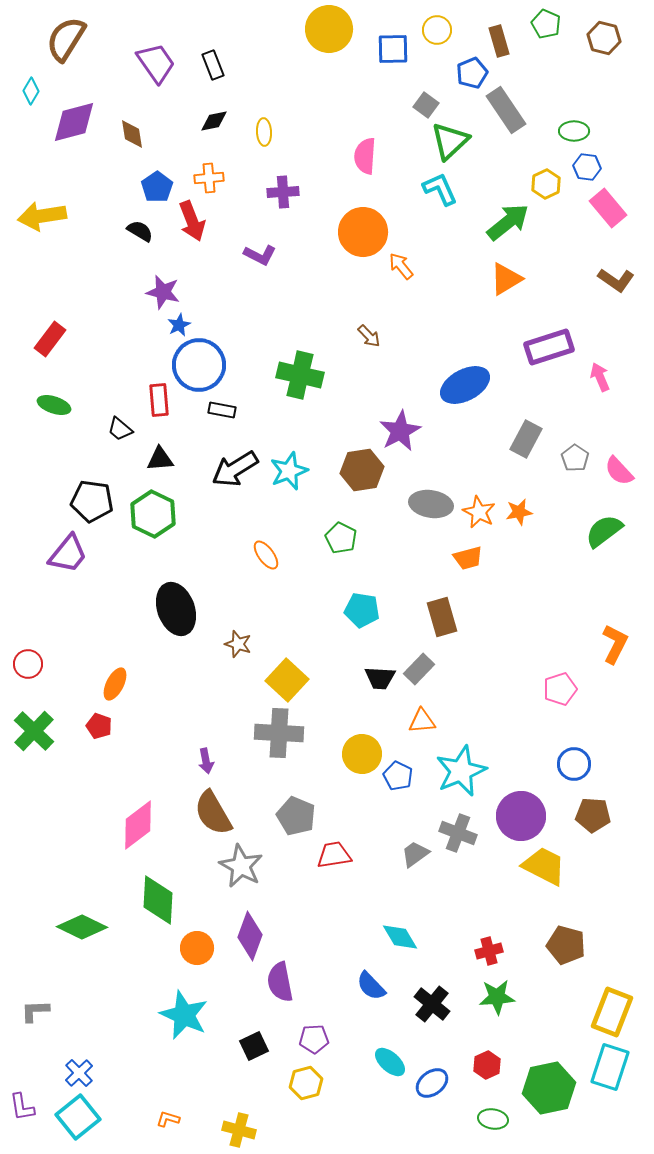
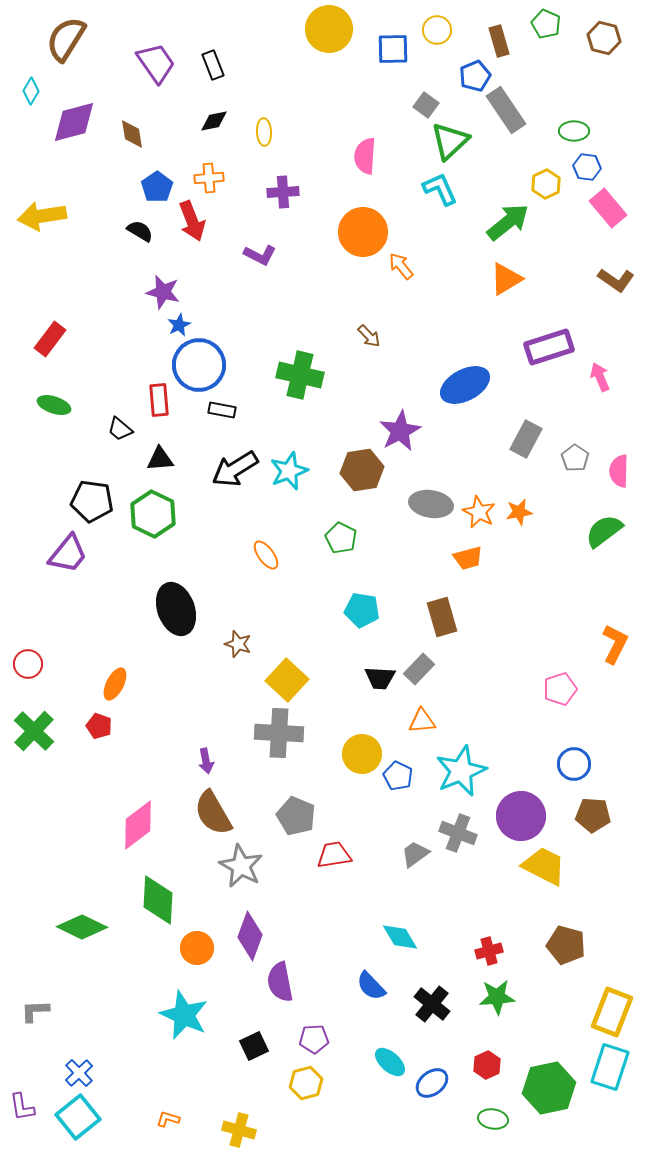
blue pentagon at (472, 73): moved 3 px right, 3 px down
pink semicircle at (619, 471): rotated 44 degrees clockwise
